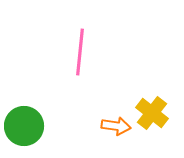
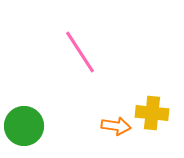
pink line: rotated 39 degrees counterclockwise
yellow cross: rotated 32 degrees counterclockwise
